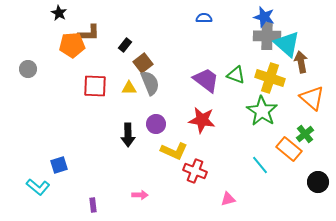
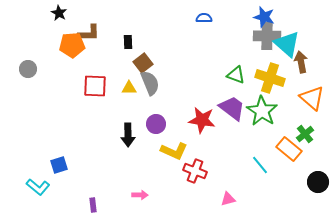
black rectangle: moved 3 px right, 3 px up; rotated 40 degrees counterclockwise
purple trapezoid: moved 26 px right, 28 px down
